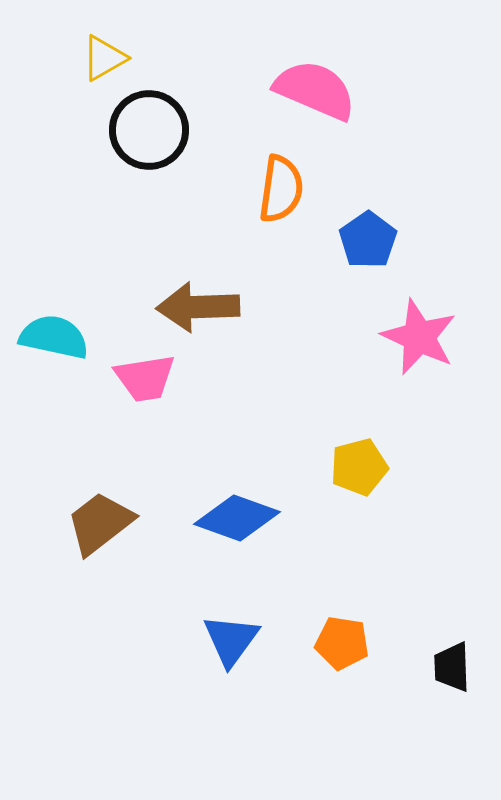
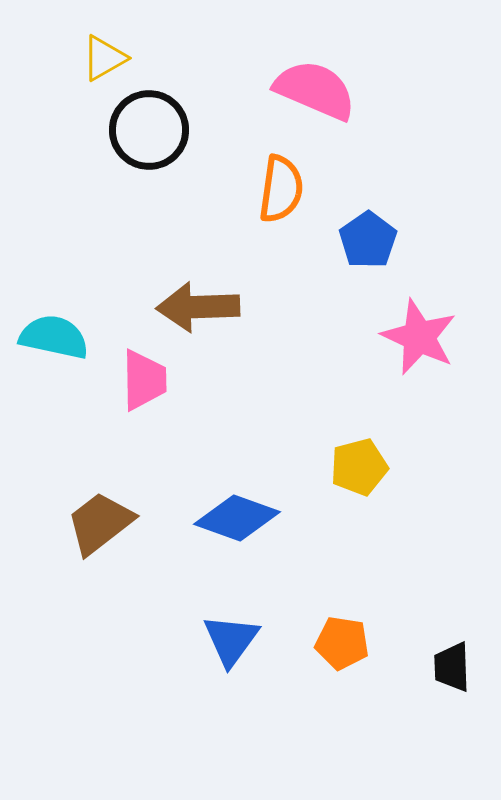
pink trapezoid: moved 1 px left, 2 px down; rotated 82 degrees counterclockwise
